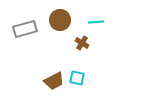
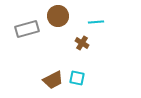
brown circle: moved 2 px left, 4 px up
gray rectangle: moved 2 px right
brown trapezoid: moved 1 px left, 1 px up
